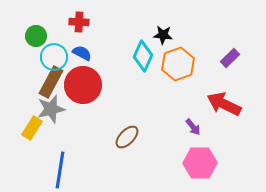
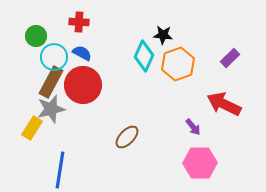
cyan diamond: moved 1 px right
